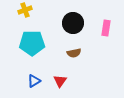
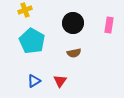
pink rectangle: moved 3 px right, 3 px up
cyan pentagon: moved 2 px up; rotated 30 degrees clockwise
